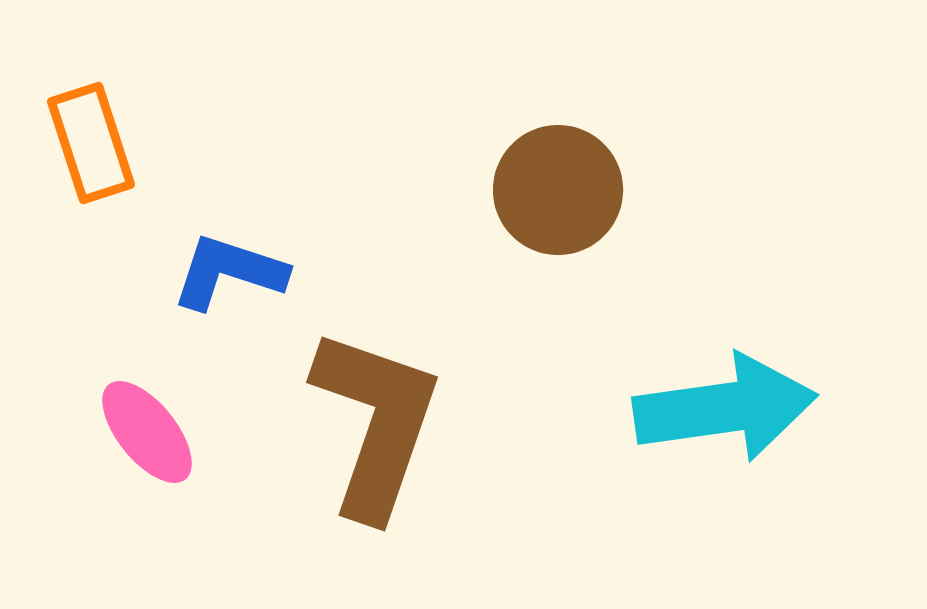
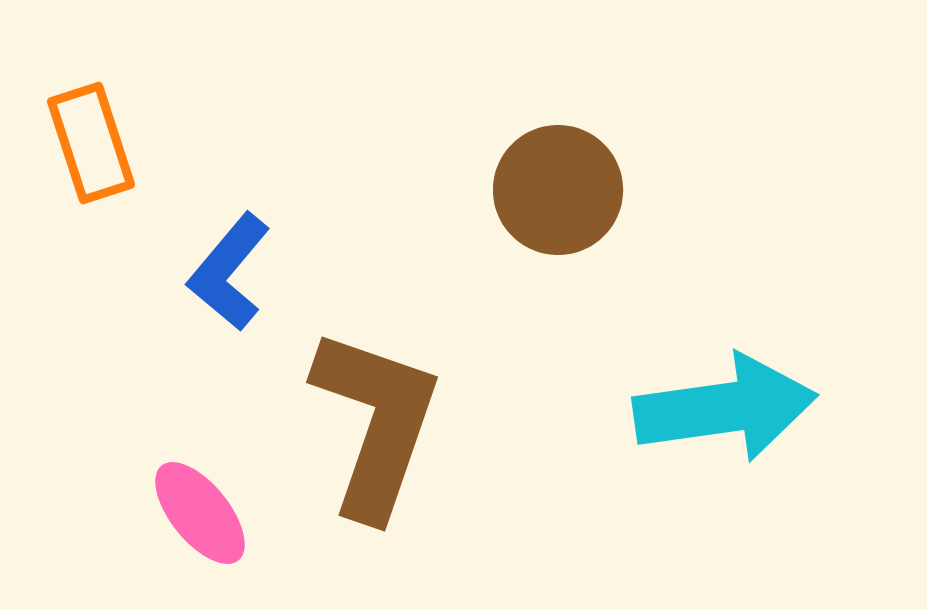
blue L-shape: rotated 68 degrees counterclockwise
pink ellipse: moved 53 px right, 81 px down
